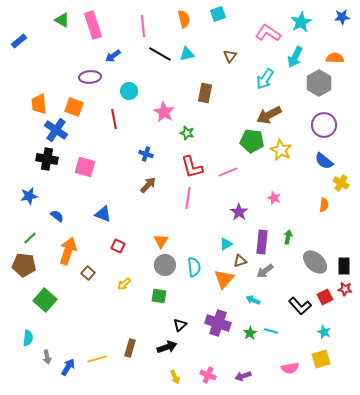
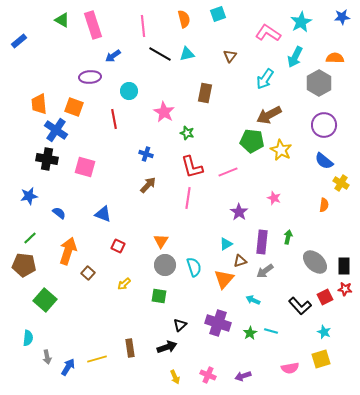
blue semicircle at (57, 216): moved 2 px right, 3 px up
cyan semicircle at (194, 267): rotated 12 degrees counterclockwise
brown rectangle at (130, 348): rotated 24 degrees counterclockwise
